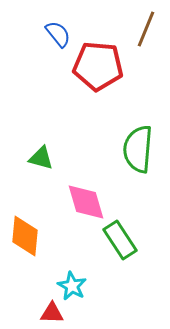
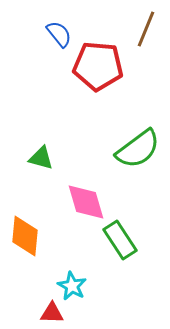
blue semicircle: moved 1 px right
green semicircle: rotated 132 degrees counterclockwise
